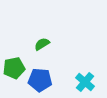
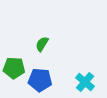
green semicircle: rotated 28 degrees counterclockwise
green pentagon: rotated 15 degrees clockwise
